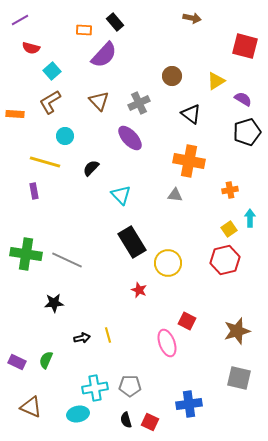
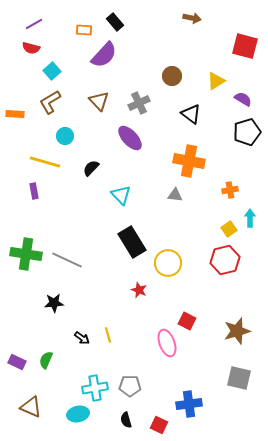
purple line at (20, 20): moved 14 px right, 4 px down
black arrow at (82, 338): rotated 49 degrees clockwise
red square at (150, 422): moved 9 px right, 3 px down
